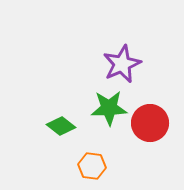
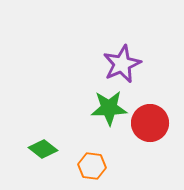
green diamond: moved 18 px left, 23 px down
